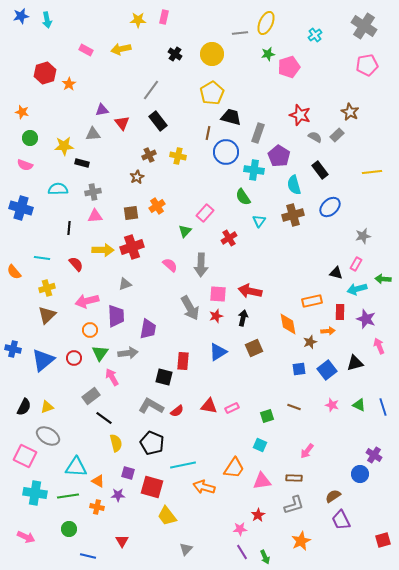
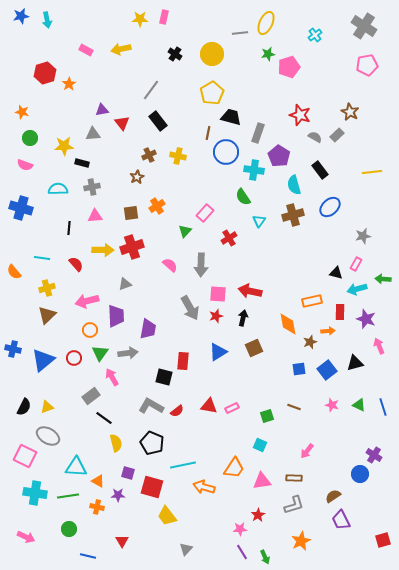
yellow star at (138, 20): moved 2 px right, 1 px up
gray cross at (93, 192): moved 1 px left, 5 px up
